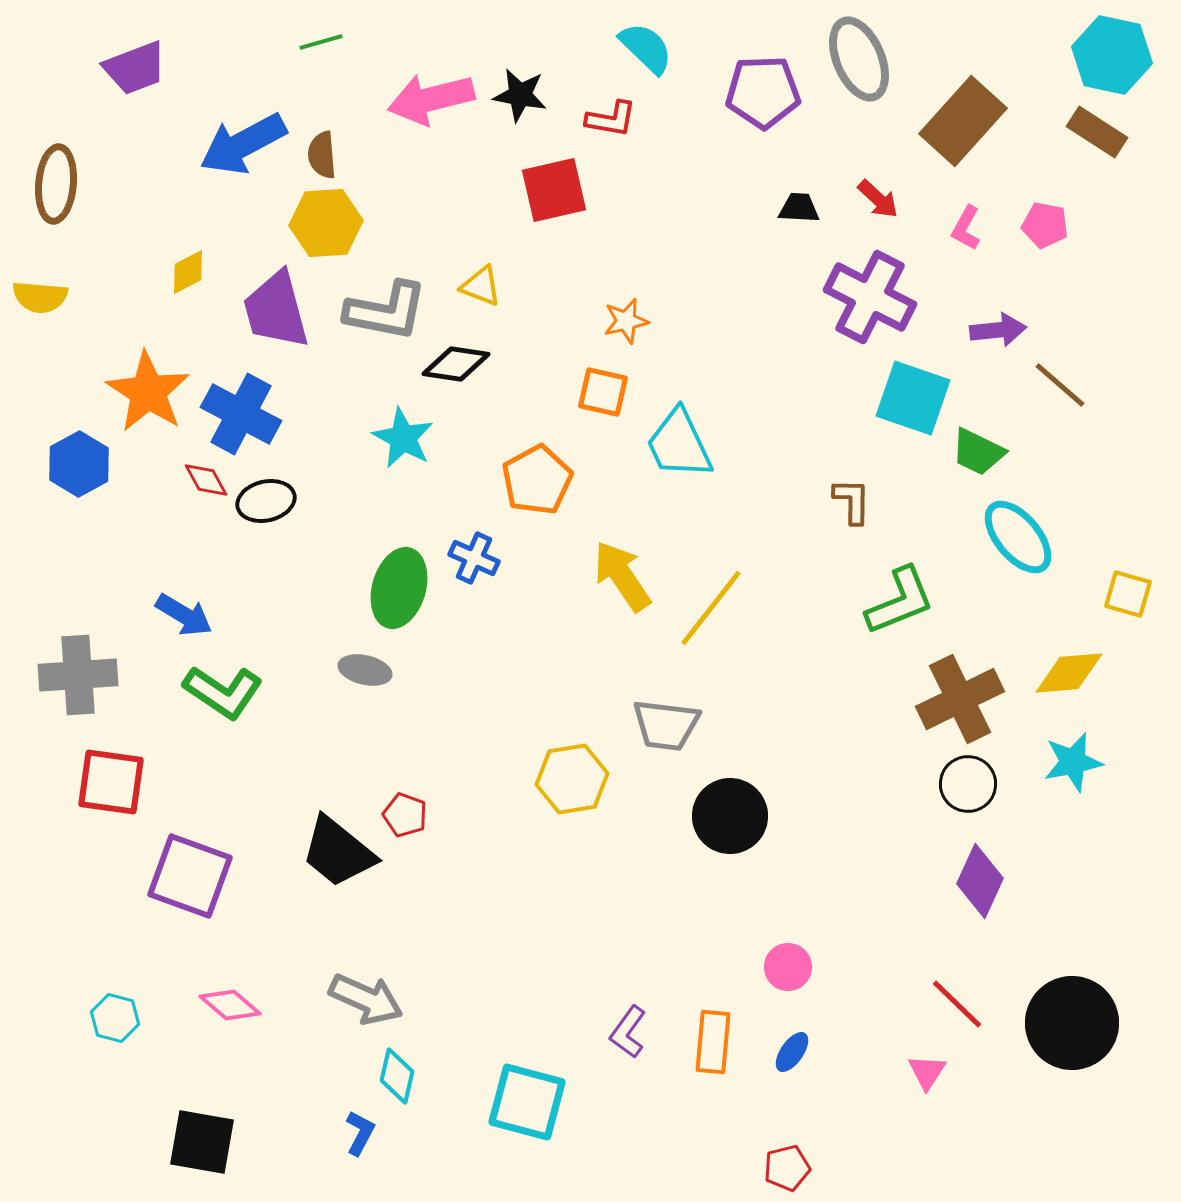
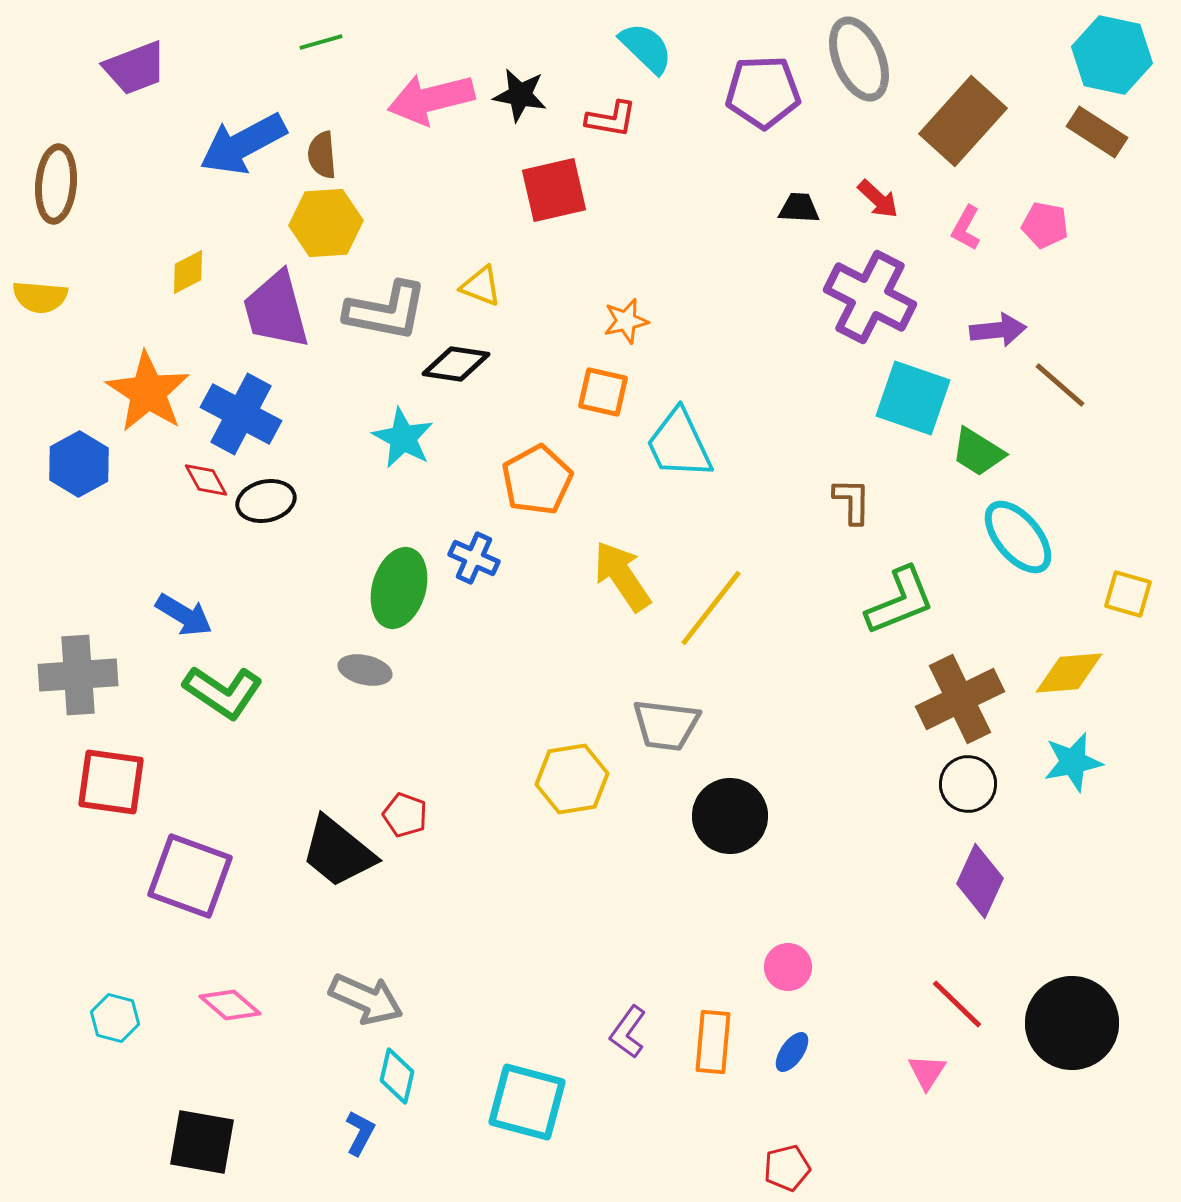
green trapezoid at (978, 452): rotated 6 degrees clockwise
